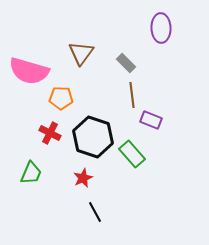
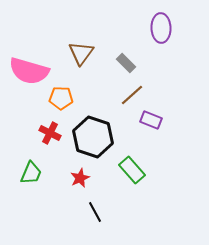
brown line: rotated 55 degrees clockwise
green rectangle: moved 16 px down
red star: moved 3 px left
